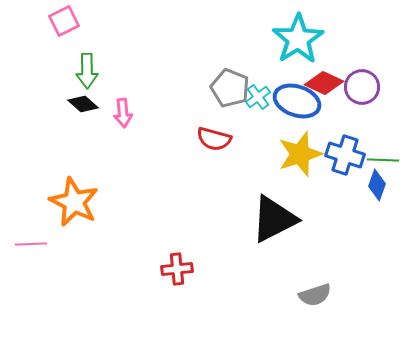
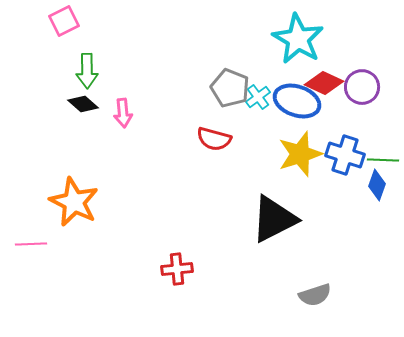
cyan star: rotated 9 degrees counterclockwise
